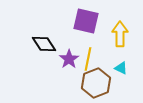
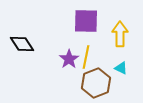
purple square: rotated 12 degrees counterclockwise
black diamond: moved 22 px left
yellow line: moved 2 px left, 2 px up
